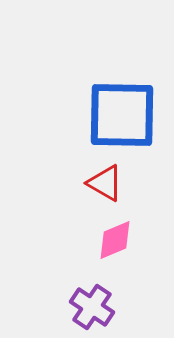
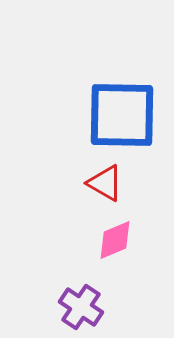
purple cross: moved 11 px left
